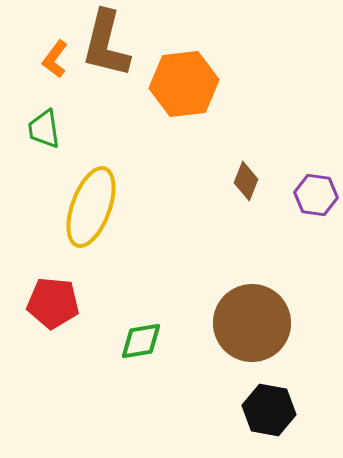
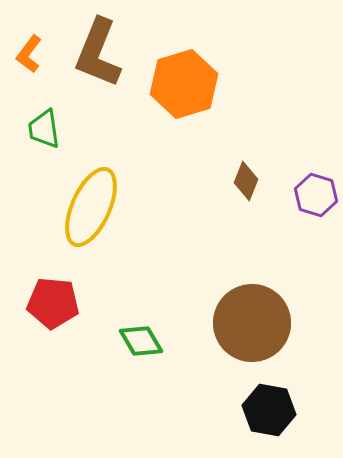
brown L-shape: moved 8 px left, 9 px down; rotated 8 degrees clockwise
orange L-shape: moved 26 px left, 5 px up
orange hexagon: rotated 10 degrees counterclockwise
purple hexagon: rotated 9 degrees clockwise
yellow ellipse: rotated 4 degrees clockwise
green diamond: rotated 69 degrees clockwise
